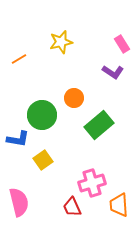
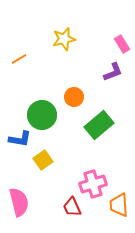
yellow star: moved 3 px right, 3 px up
purple L-shape: rotated 55 degrees counterclockwise
orange circle: moved 1 px up
blue L-shape: moved 2 px right
pink cross: moved 1 px right, 1 px down
